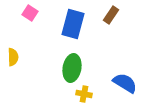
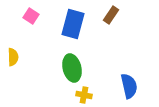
pink square: moved 1 px right, 3 px down
green ellipse: rotated 24 degrees counterclockwise
blue semicircle: moved 4 px right, 3 px down; rotated 45 degrees clockwise
yellow cross: moved 1 px down
